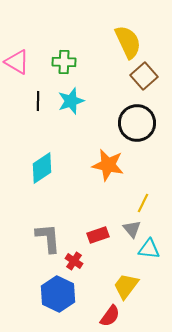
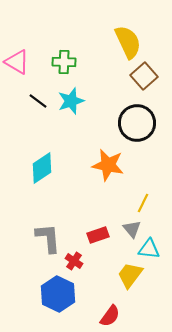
black line: rotated 54 degrees counterclockwise
yellow trapezoid: moved 4 px right, 11 px up
